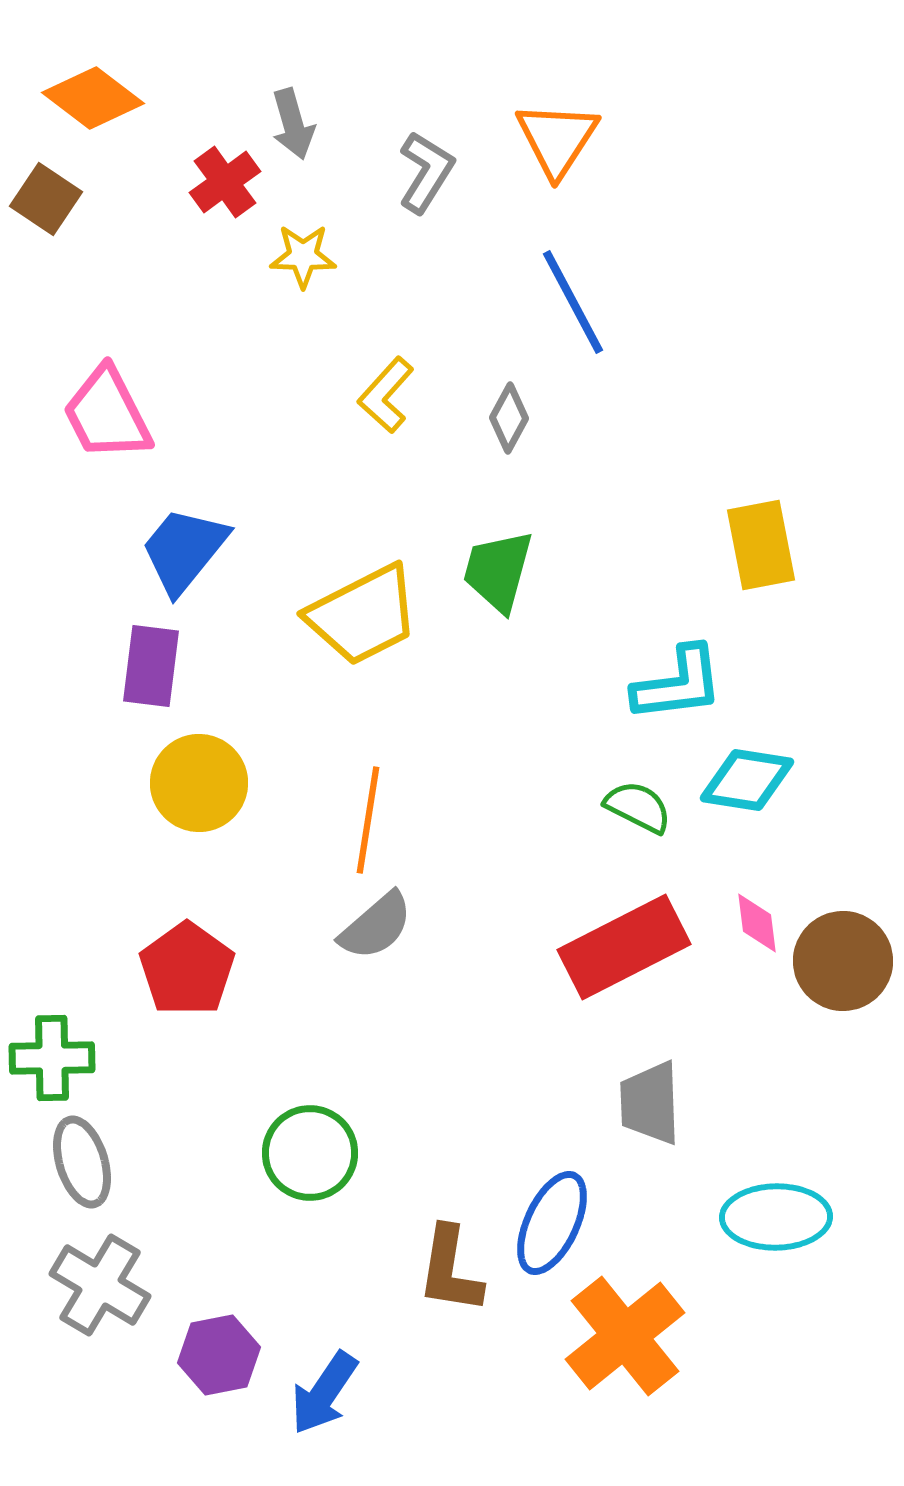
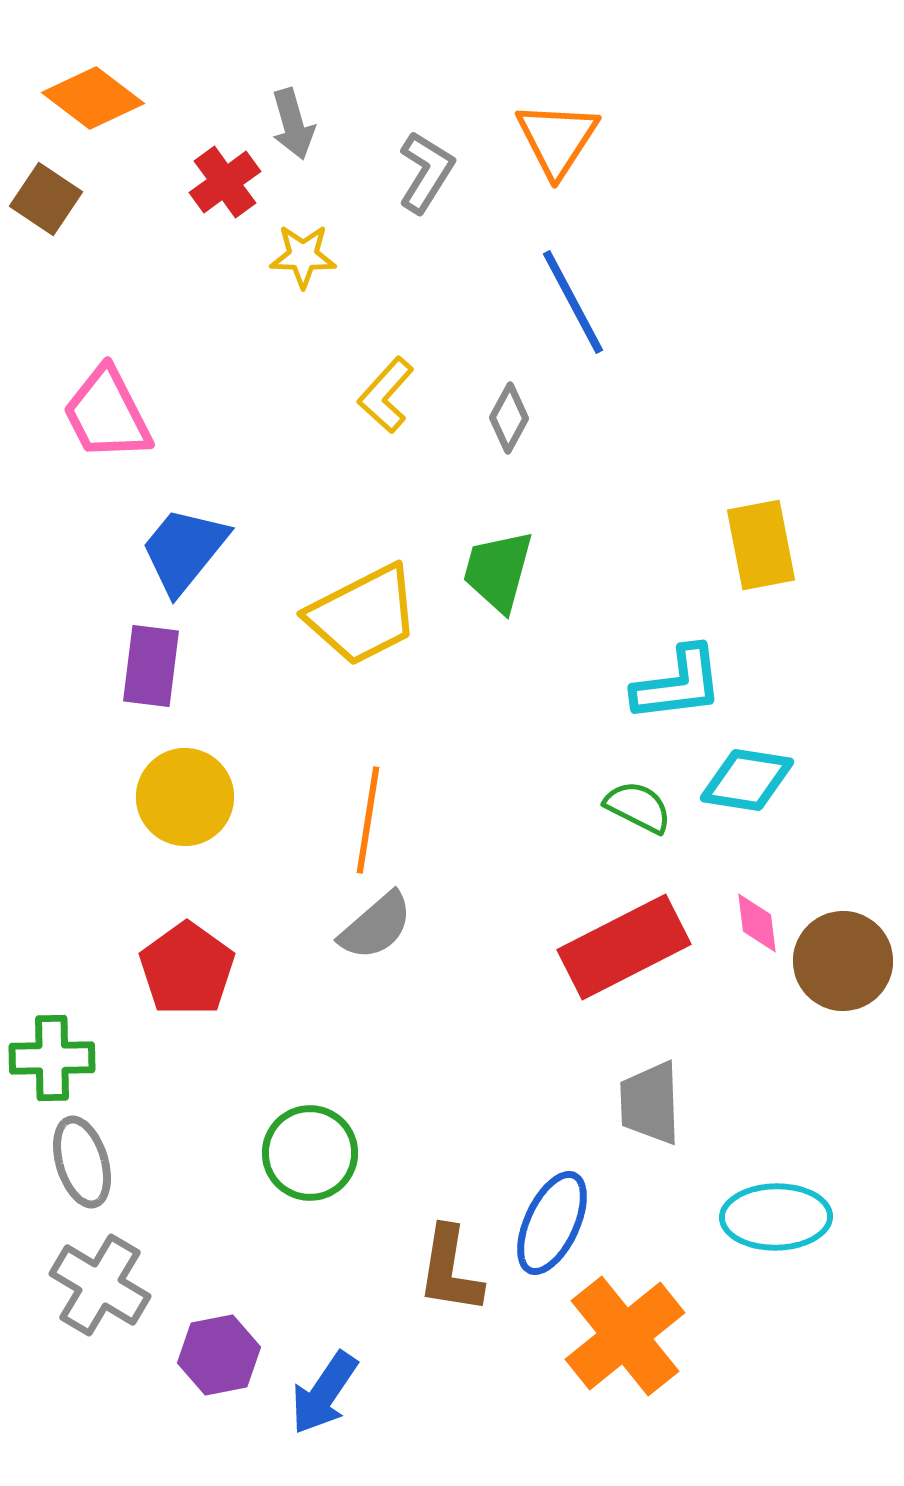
yellow circle: moved 14 px left, 14 px down
